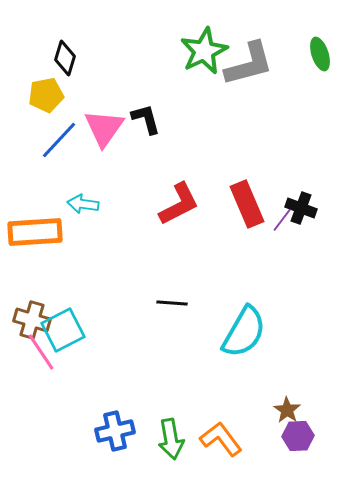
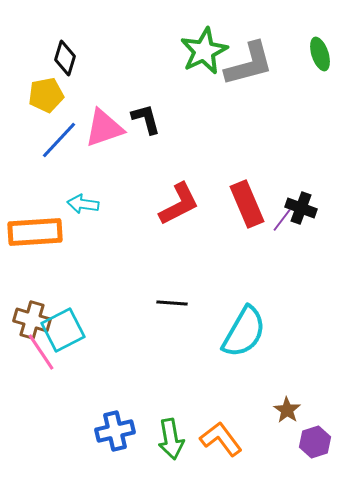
pink triangle: rotated 36 degrees clockwise
purple hexagon: moved 17 px right, 6 px down; rotated 16 degrees counterclockwise
